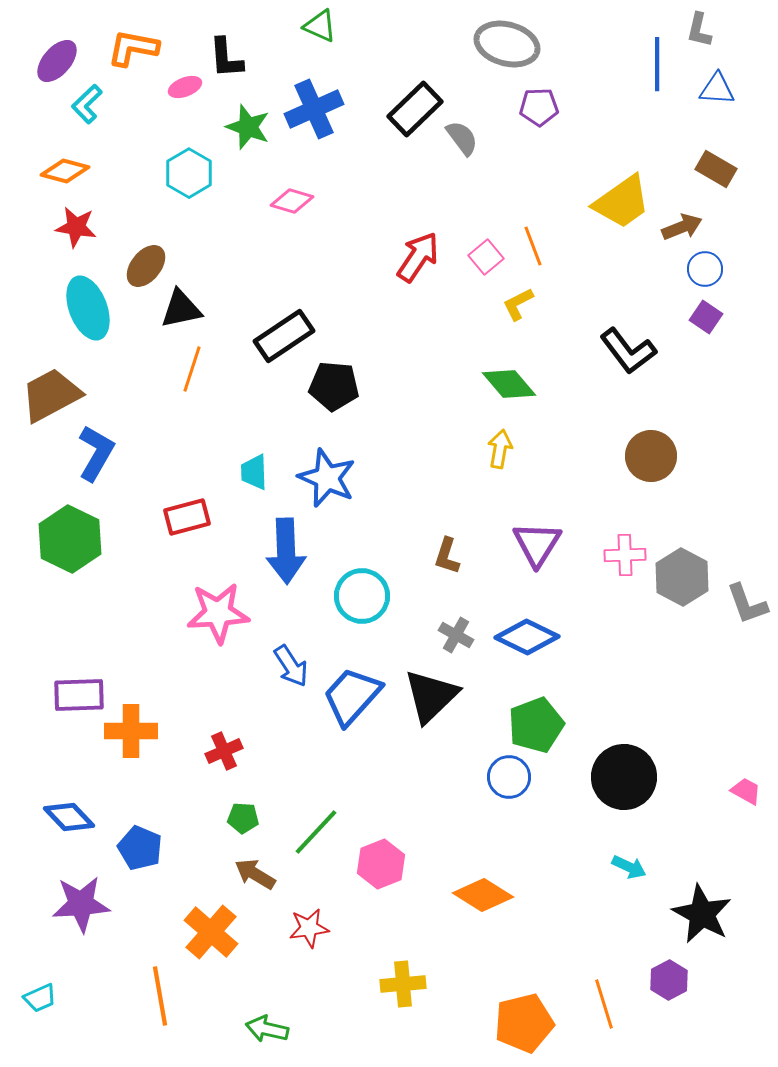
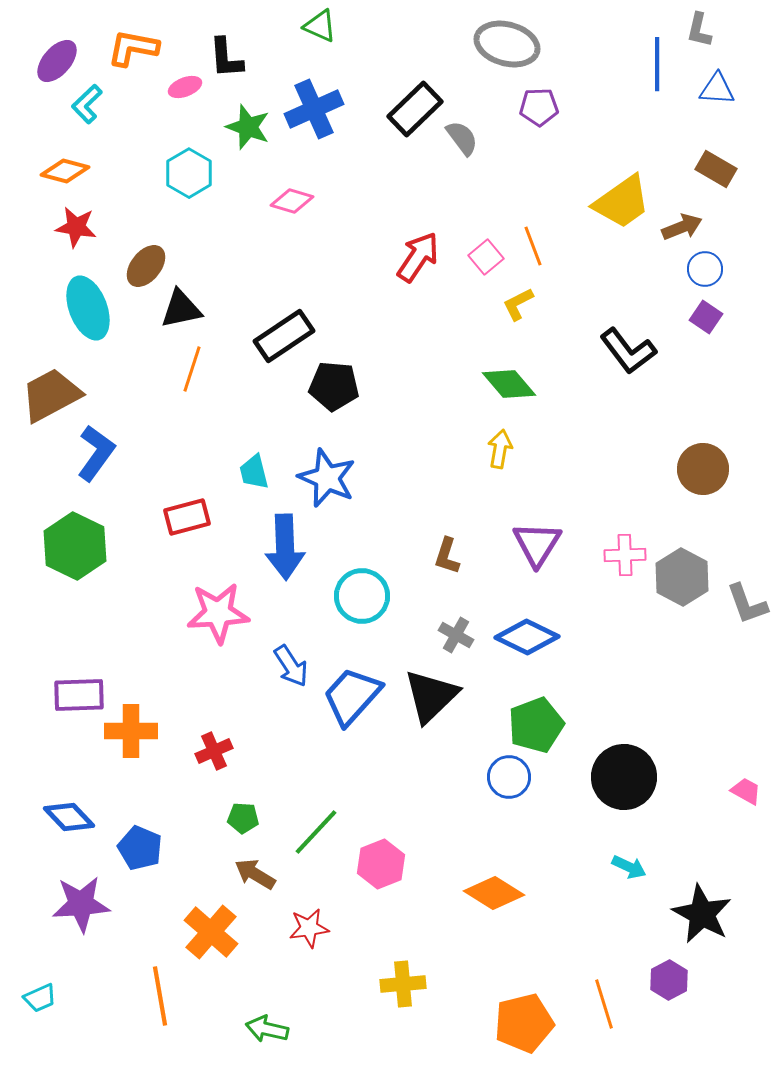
blue L-shape at (96, 453): rotated 6 degrees clockwise
brown circle at (651, 456): moved 52 px right, 13 px down
cyan trapezoid at (254, 472): rotated 12 degrees counterclockwise
green hexagon at (70, 539): moved 5 px right, 7 px down
blue arrow at (286, 551): moved 1 px left, 4 px up
red cross at (224, 751): moved 10 px left
orange diamond at (483, 895): moved 11 px right, 2 px up
